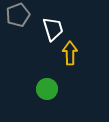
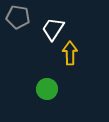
gray pentagon: moved 2 px down; rotated 30 degrees clockwise
white trapezoid: rotated 130 degrees counterclockwise
